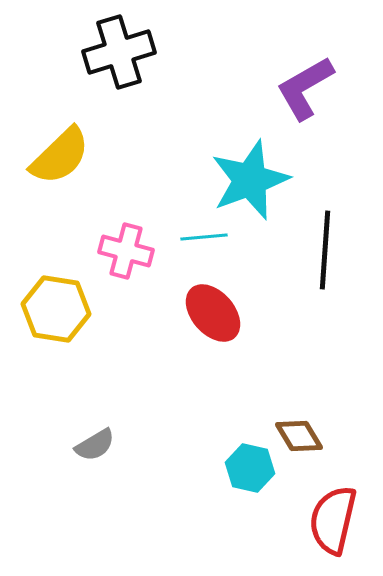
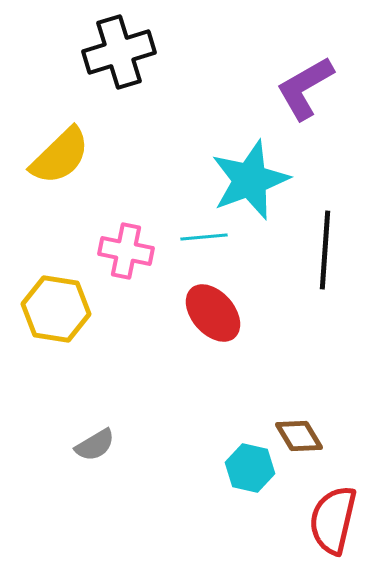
pink cross: rotated 4 degrees counterclockwise
